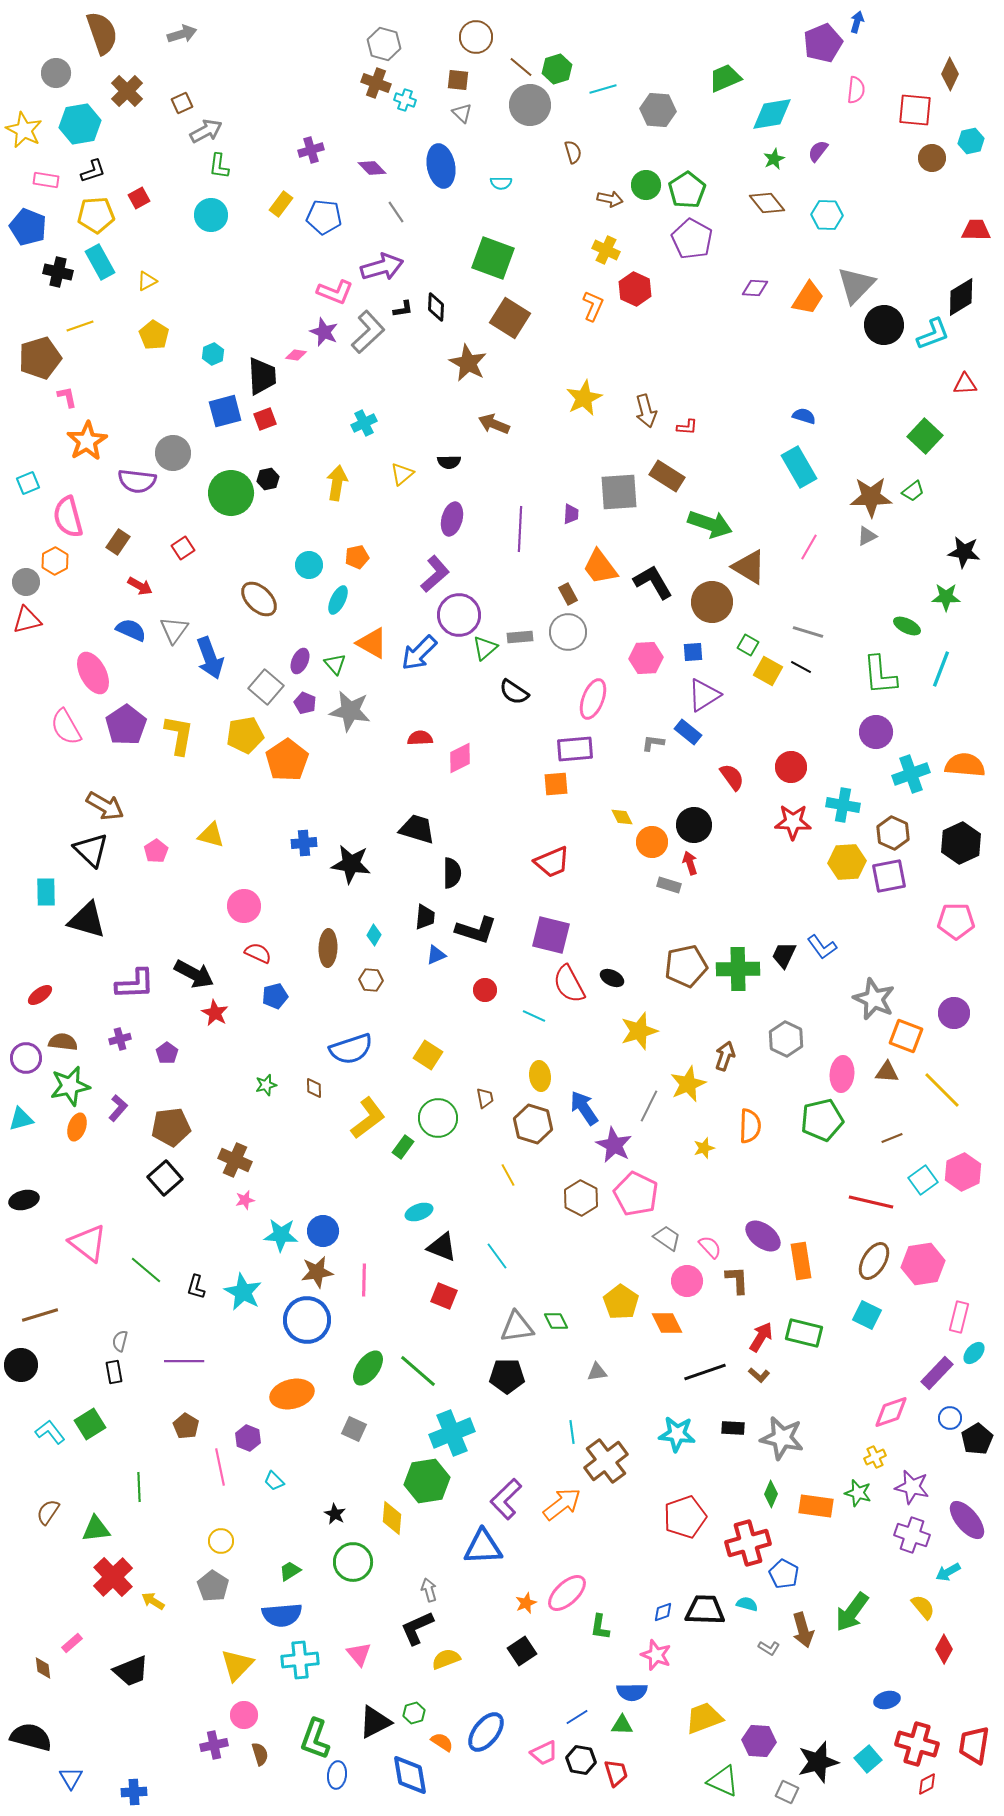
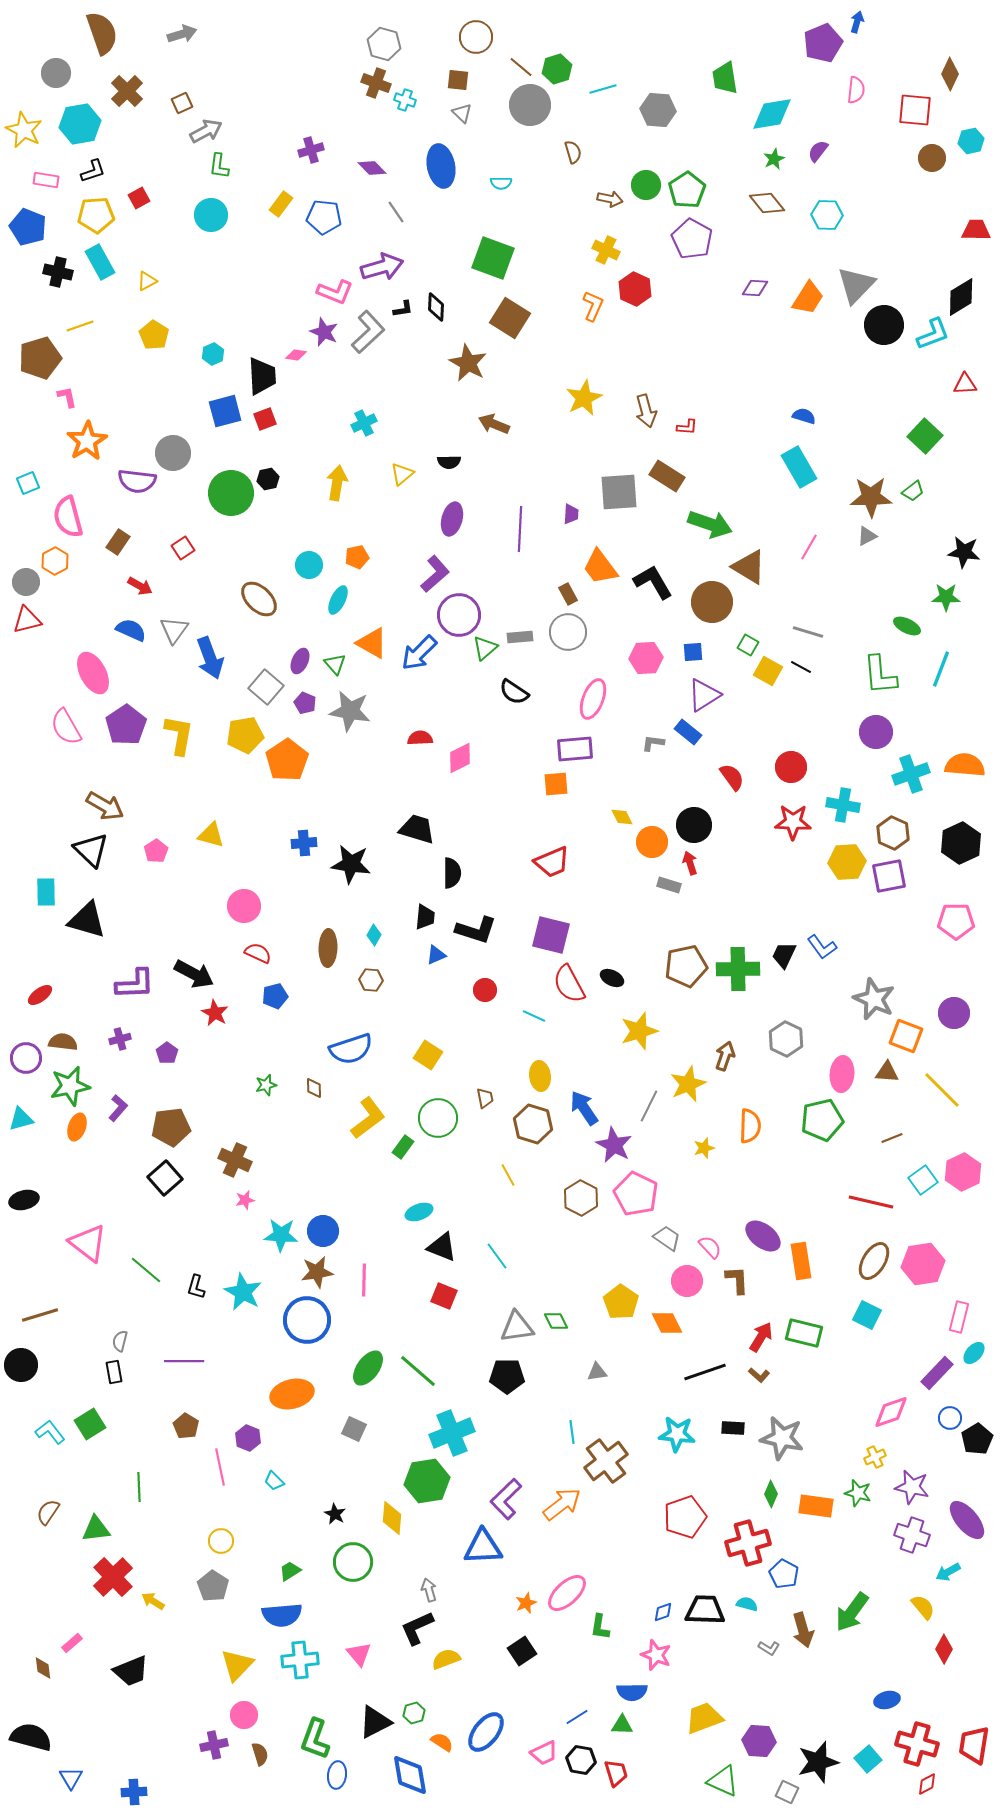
green trapezoid at (725, 78): rotated 76 degrees counterclockwise
